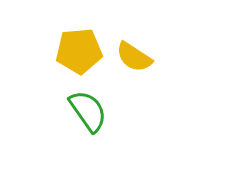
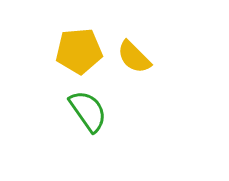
yellow semicircle: rotated 12 degrees clockwise
